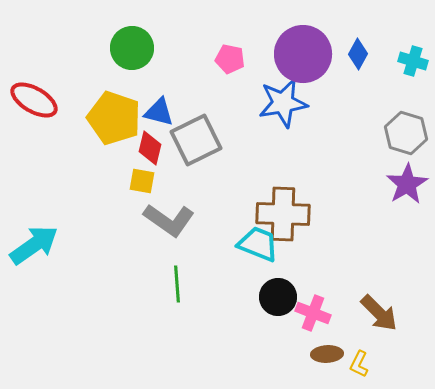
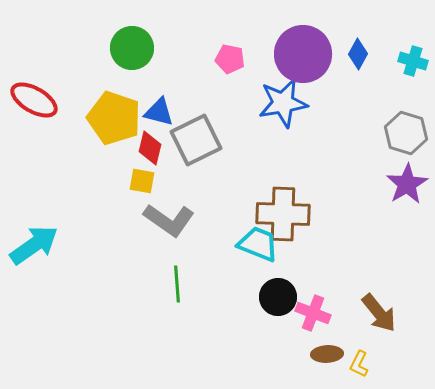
brown arrow: rotated 6 degrees clockwise
